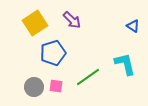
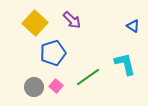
yellow square: rotated 15 degrees counterclockwise
pink square: rotated 32 degrees clockwise
